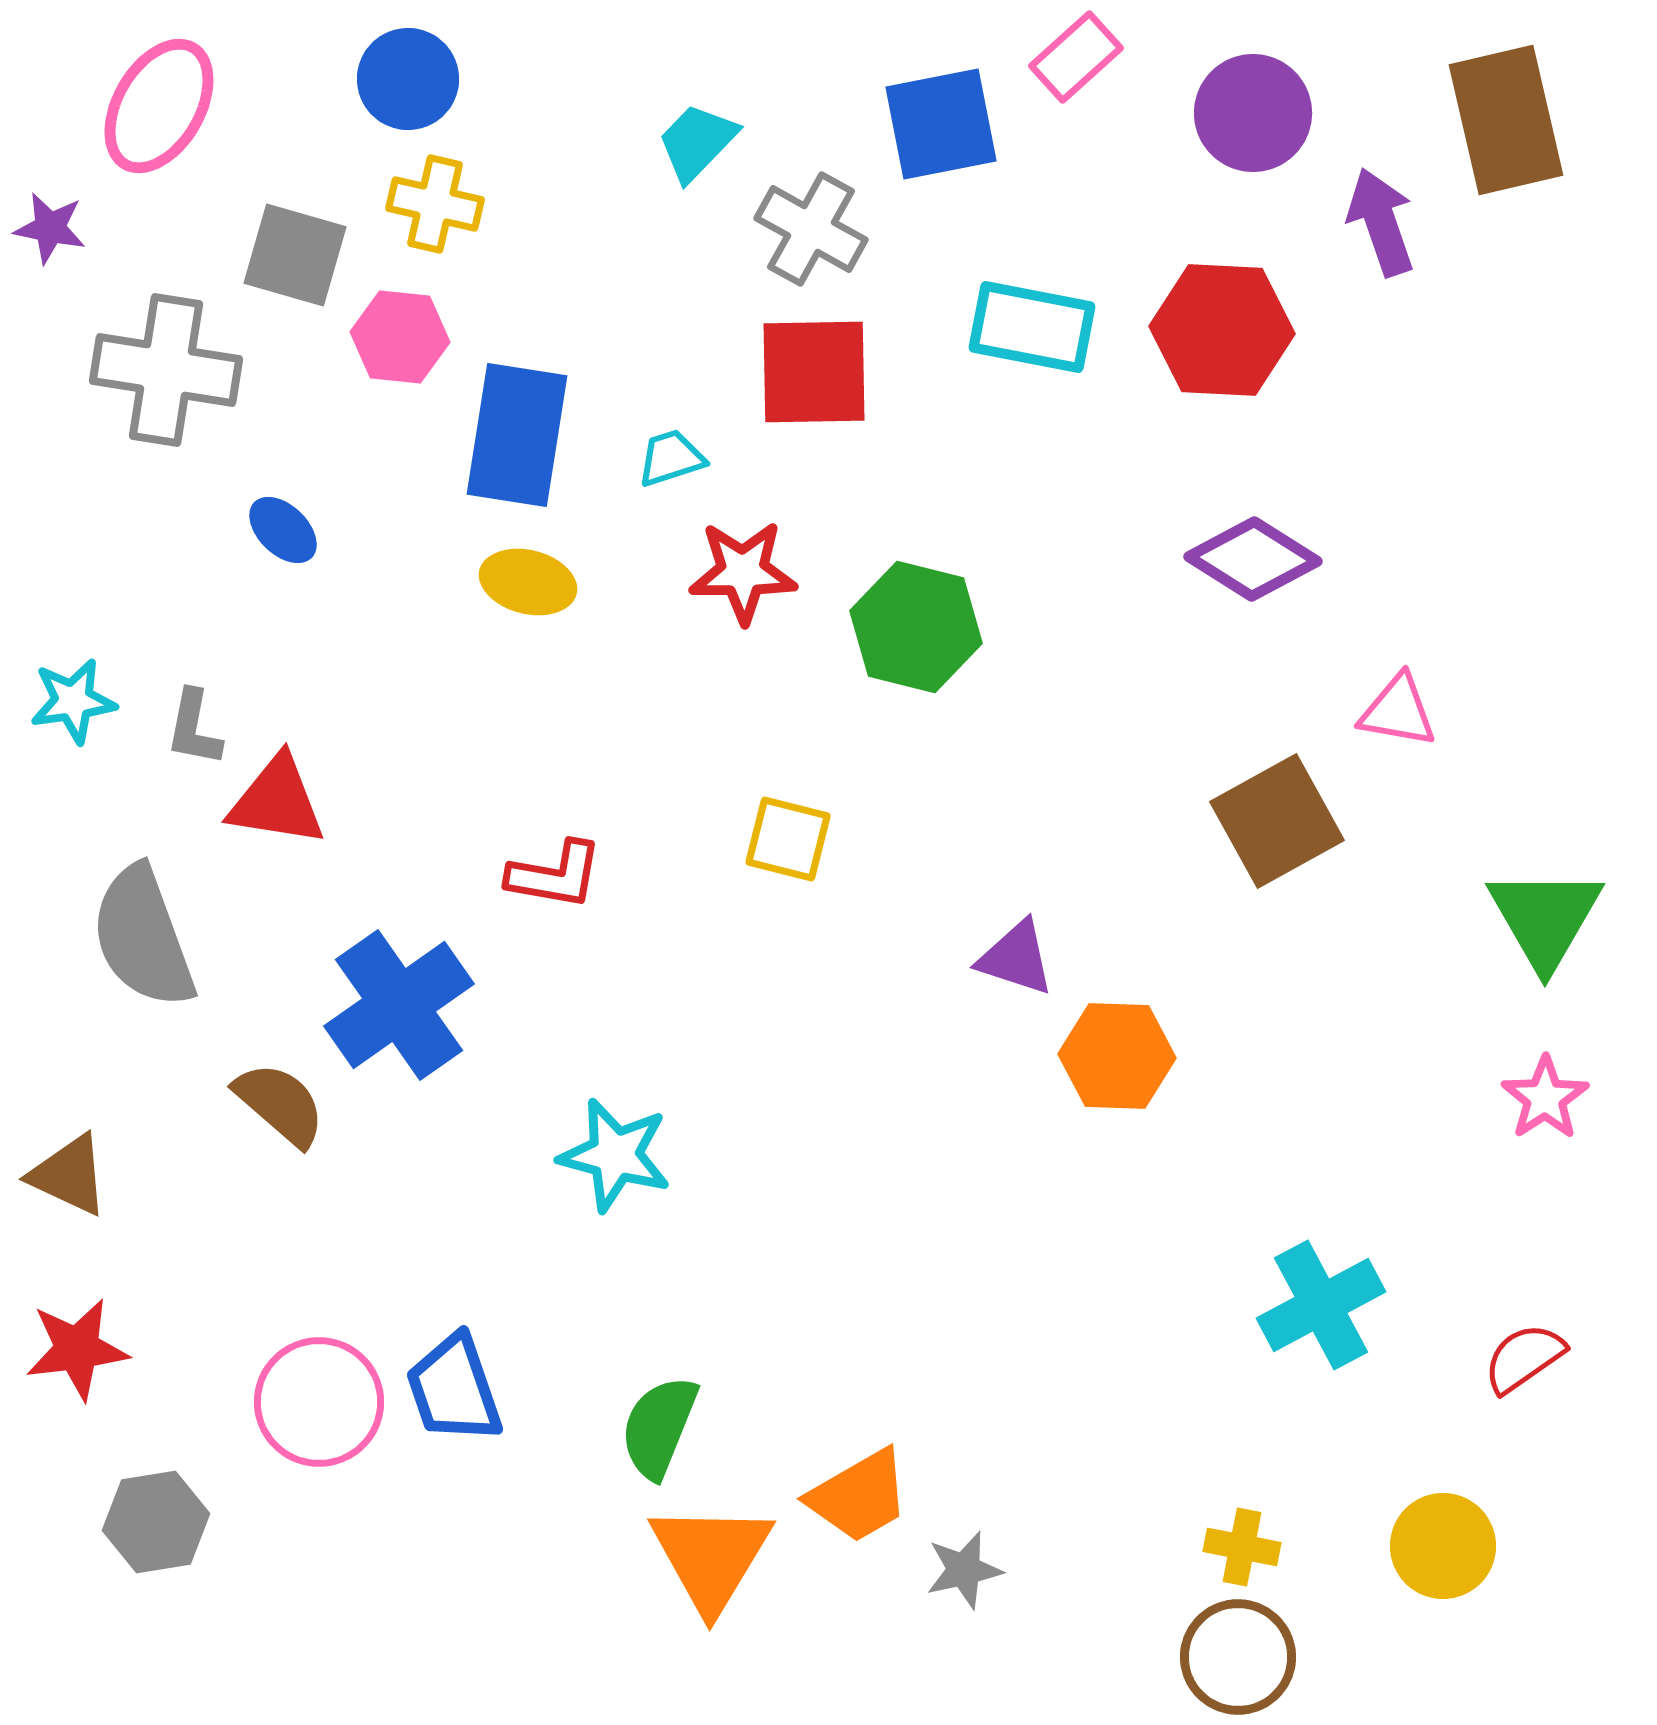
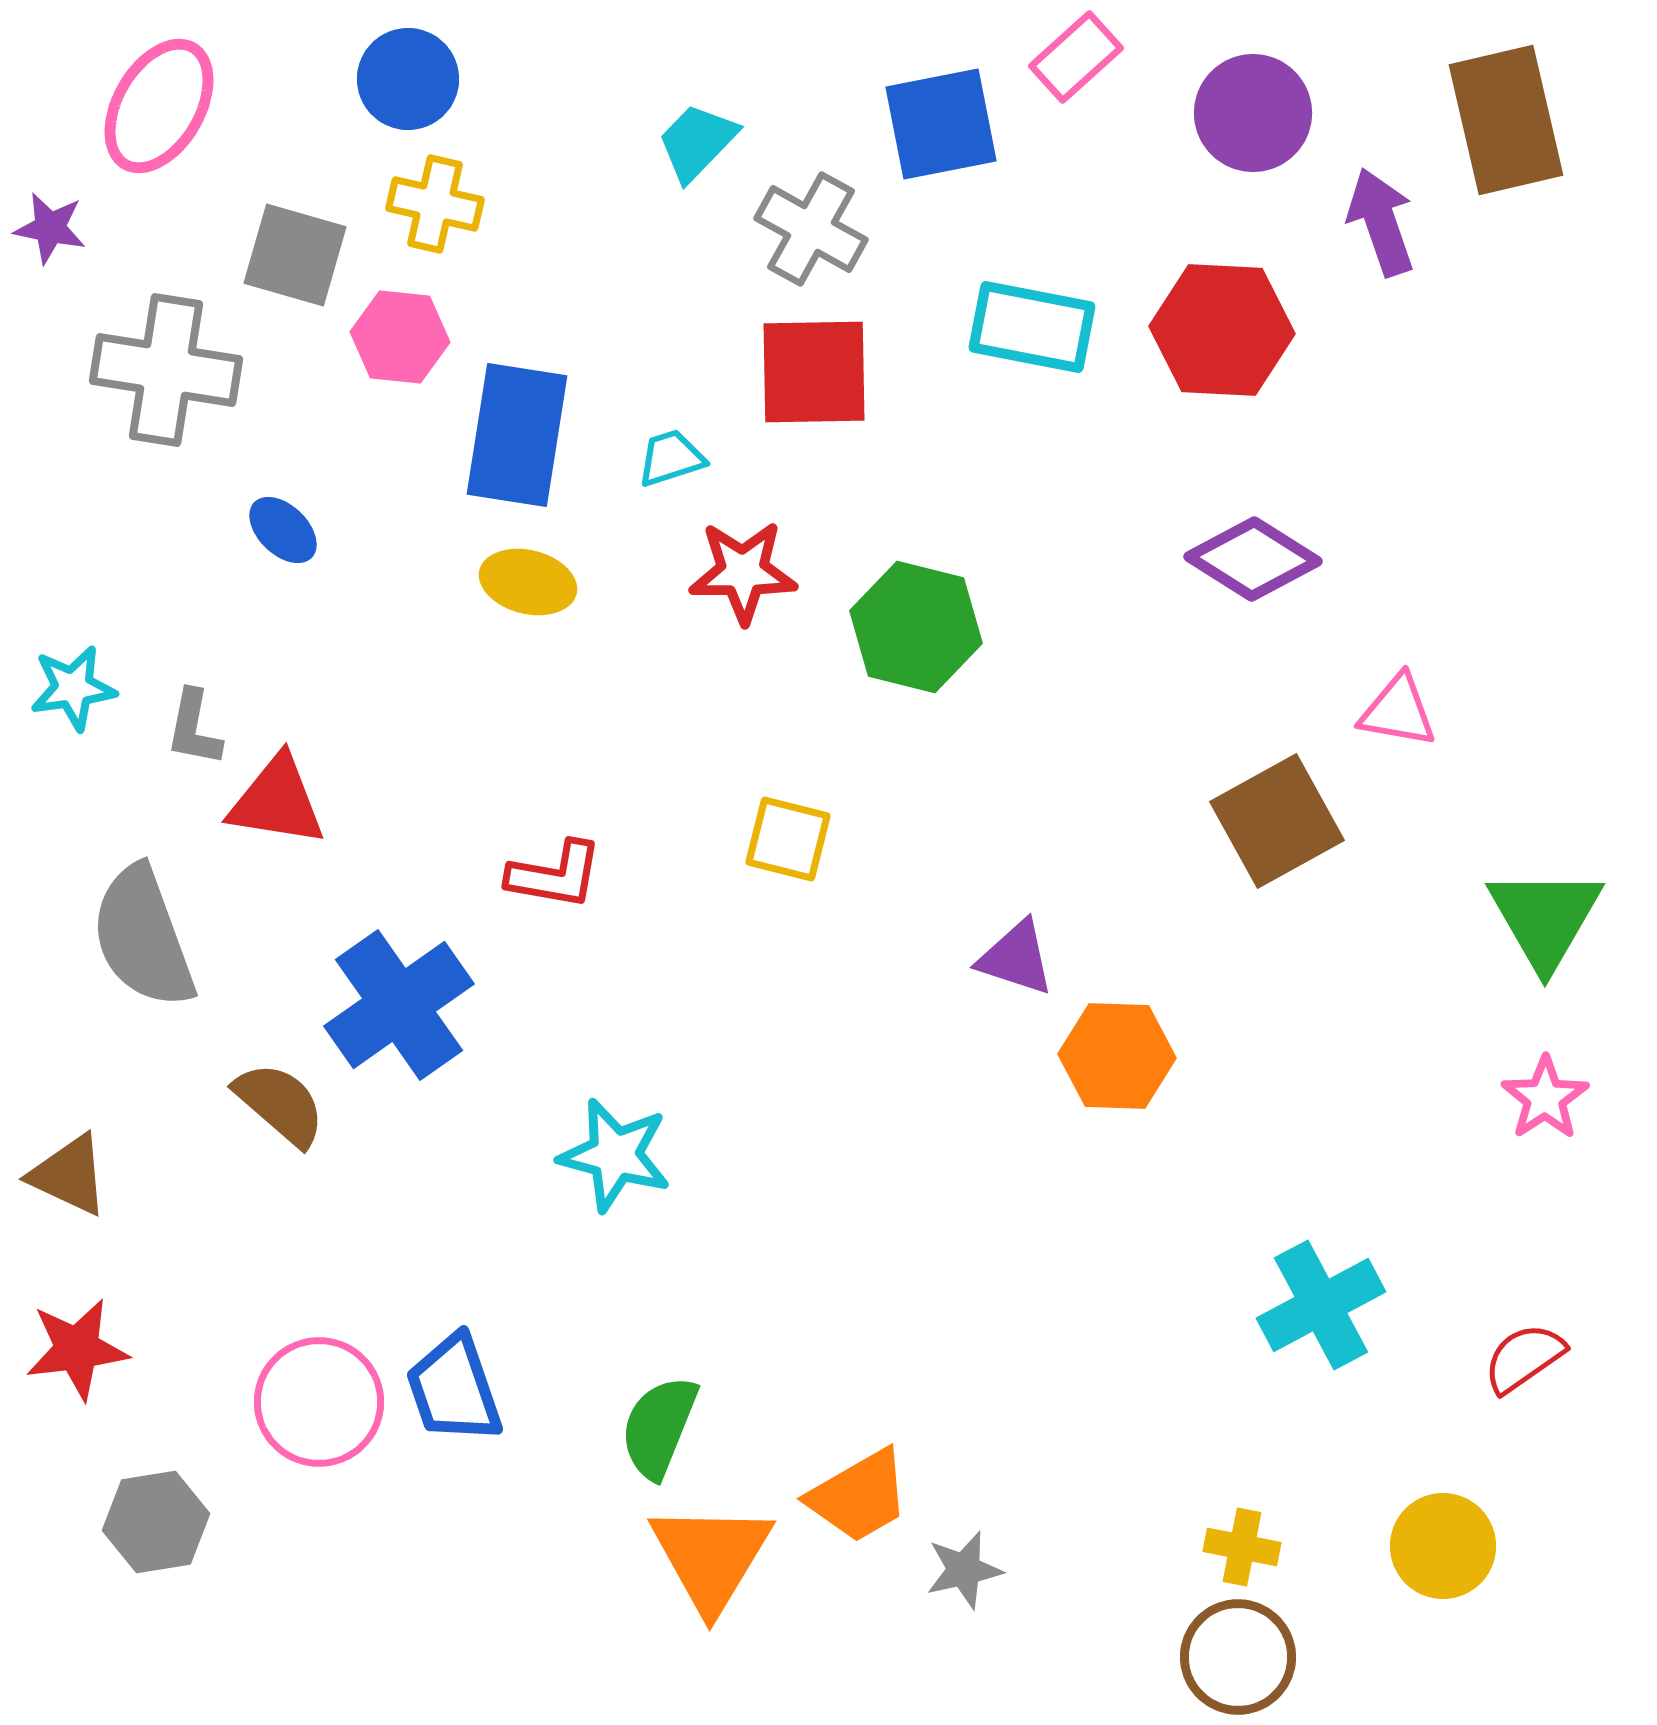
cyan star at (73, 701): moved 13 px up
